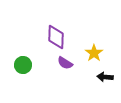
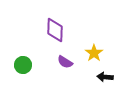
purple diamond: moved 1 px left, 7 px up
purple semicircle: moved 1 px up
